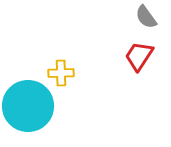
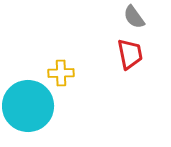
gray semicircle: moved 12 px left
red trapezoid: moved 9 px left, 2 px up; rotated 136 degrees clockwise
